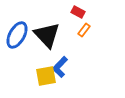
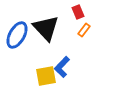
red rectangle: rotated 40 degrees clockwise
black triangle: moved 1 px left, 7 px up
blue L-shape: moved 2 px right
